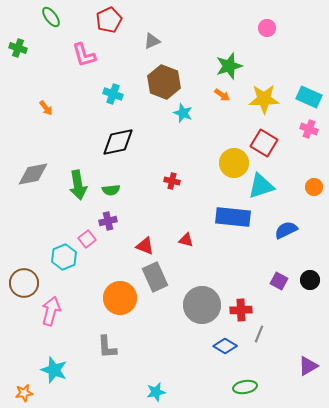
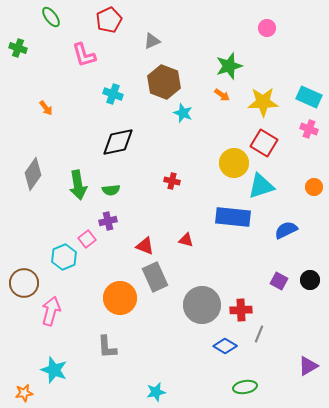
yellow star at (264, 99): moved 1 px left, 3 px down
gray diamond at (33, 174): rotated 44 degrees counterclockwise
